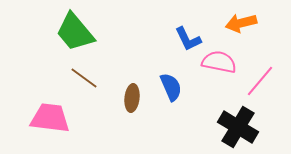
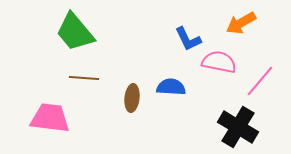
orange arrow: rotated 16 degrees counterclockwise
brown line: rotated 32 degrees counterclockwise
blue semicircle: rotated 64 degrees counterclockwise
